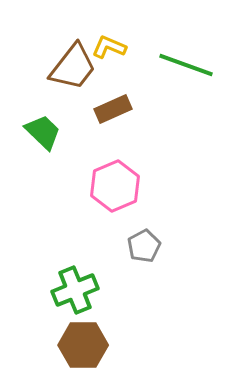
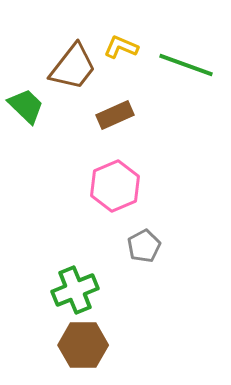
yellow L-shape: moved 12 px right
brown rectangle: moved 2 px right, 6 px down
green trapezoid: moved 17 px left, 26 px up
